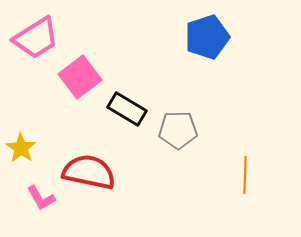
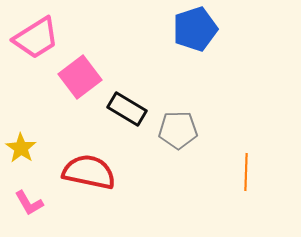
blue pentagon: moved 12 px left, 8 px up
orange line: moved 1 px right, 3 px up
pink L-shape: moved 12 px left, 5 px down
